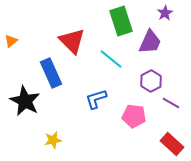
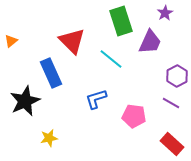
purple hexagon: moved 26 px right, 5 px up
black star: rotated 20 degrees clockwise
yellow star: moved 4 px left, 2 px up
